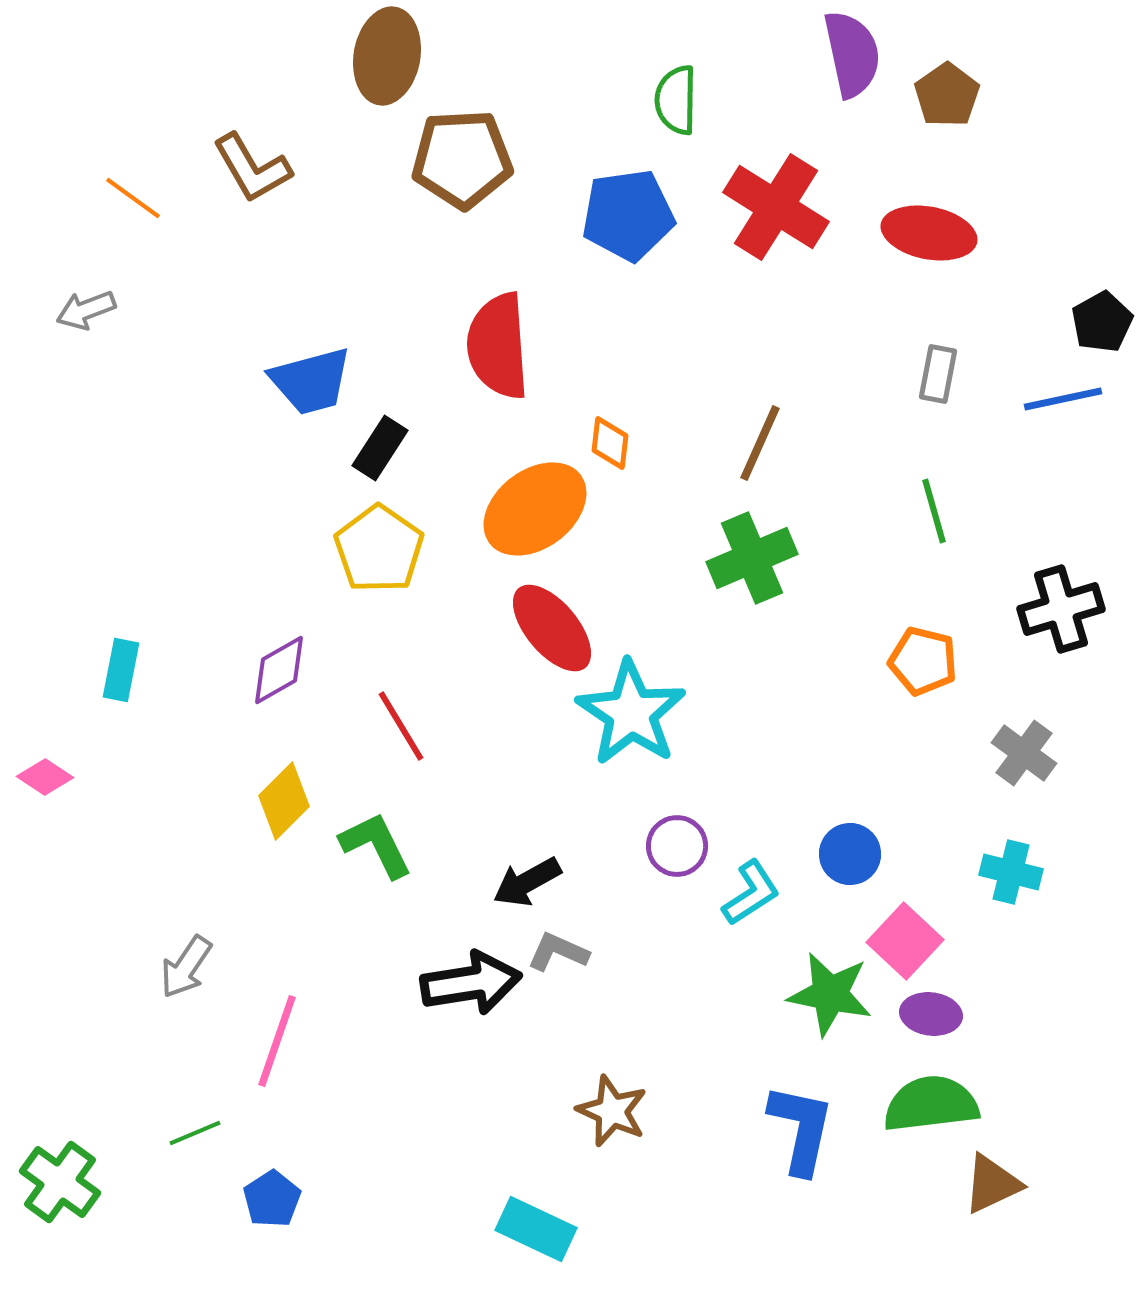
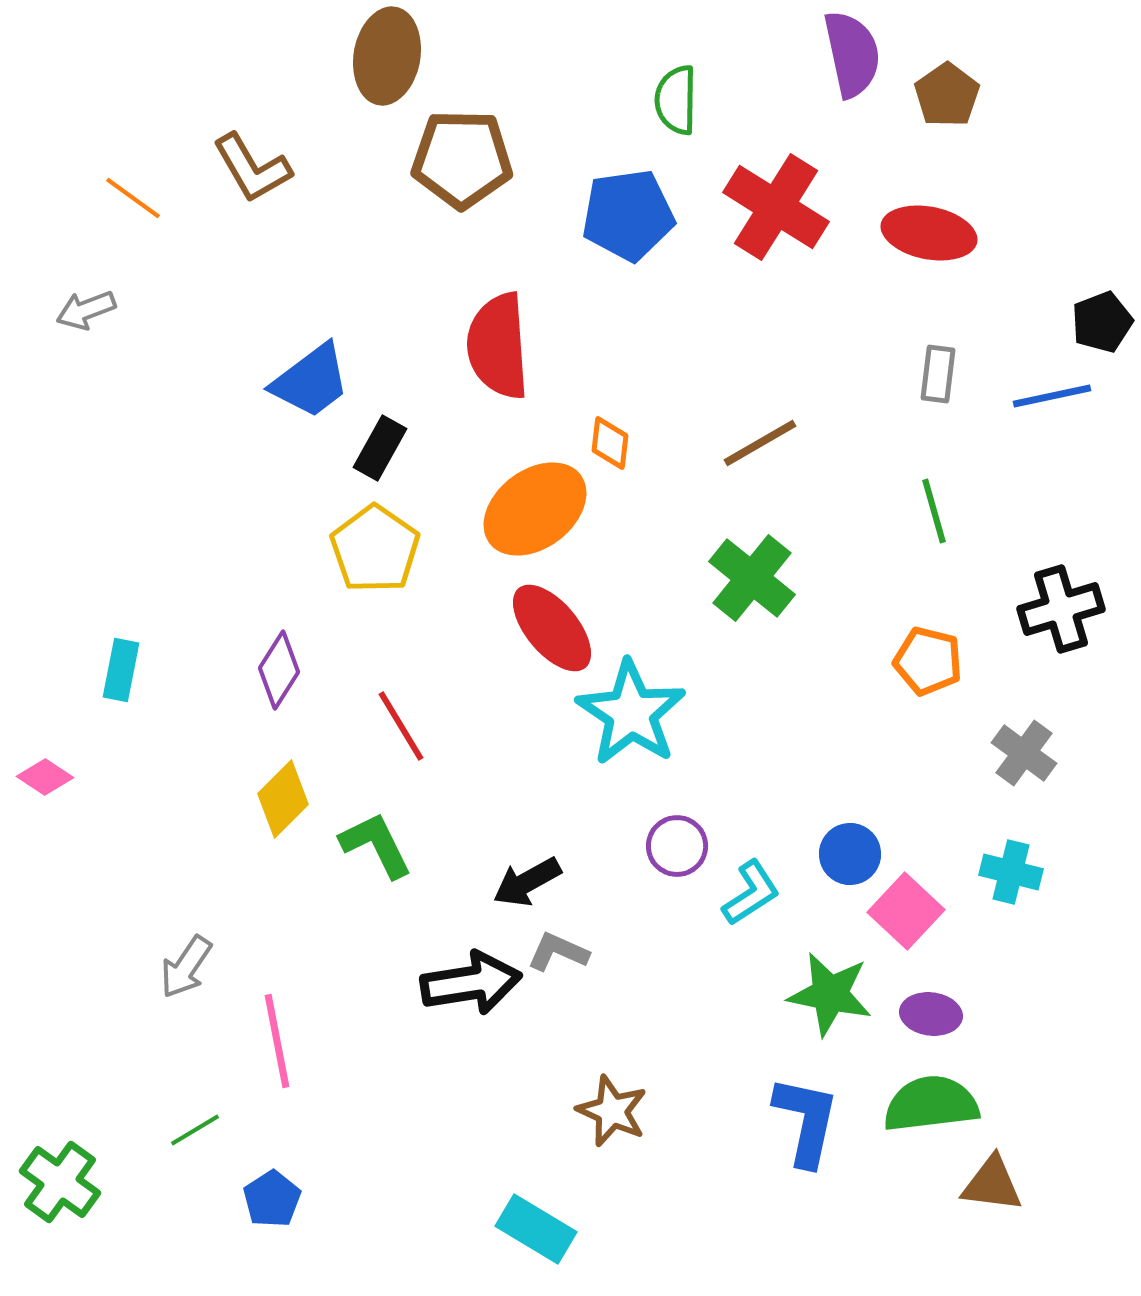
brown pentagon at (462, 159): rotated 4 degrees clockwise
black pentagon at (1102, 322): rotated 8 degrees clockwise
gray rectangle at (938, 374): rotated 4 degrees counterclockwise
blue trapezoid at (311, 381): rotated 22 degrees counterclockwise
blue line at (1063, 399): moved 11 px left, 3 px up
brown line at (760, 443): rotated 36 degrees clockwise
black rectangle at (380, 448): rotated 4 degrees counterclockwise
yellow pentagon at (379, 549): moved 4 px left
green cross at (752, 558): moved 20 px down; rotated 28 degrees counterclockwise
orange pentagon at (923, 661): moved 5 px right
purple diamond at (279, 670): rotated 28 degrees counterclockwise
yellow diamond at (284, 801): moved 1 px left, 2 px up
pink square at (905, 941): moved 1 px right, 30 px up
pink line at (277, 1041): rotated 30 degrees counterclockwise
blue L-shape at (801, 1129): moved 5 px right, 8 px up
green line at (195, 1133): moved 3 px up; rotated 8 degrees counterclockwise
brown triangle at (992, 1184): rotated 32 degrees clockwise
cyan rectangle at (536, 1229): rotated 6 degrees clockwise
